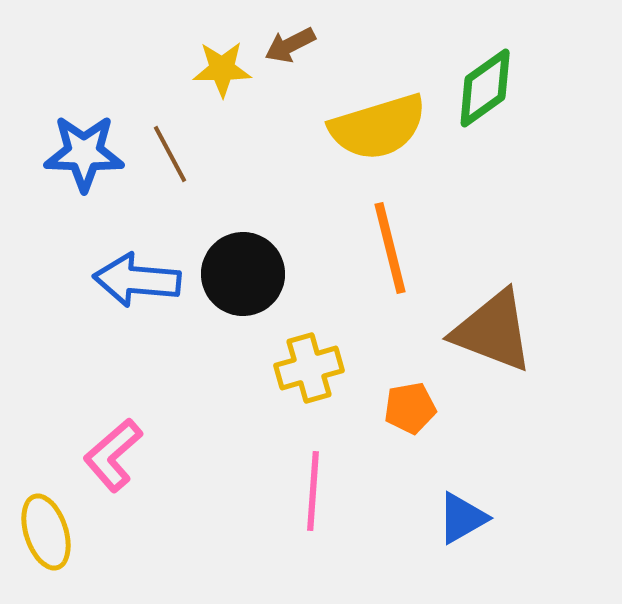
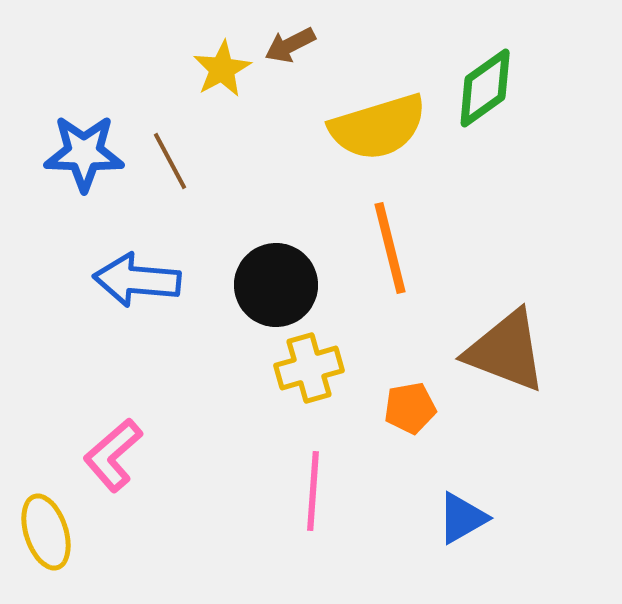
yellow star: rotated 28 degrees counterclockwise
brown line: moved 7 px down
black circle: moved 33 px right, 11 px down
brown triangle: moved 13 px right, 20 px down
